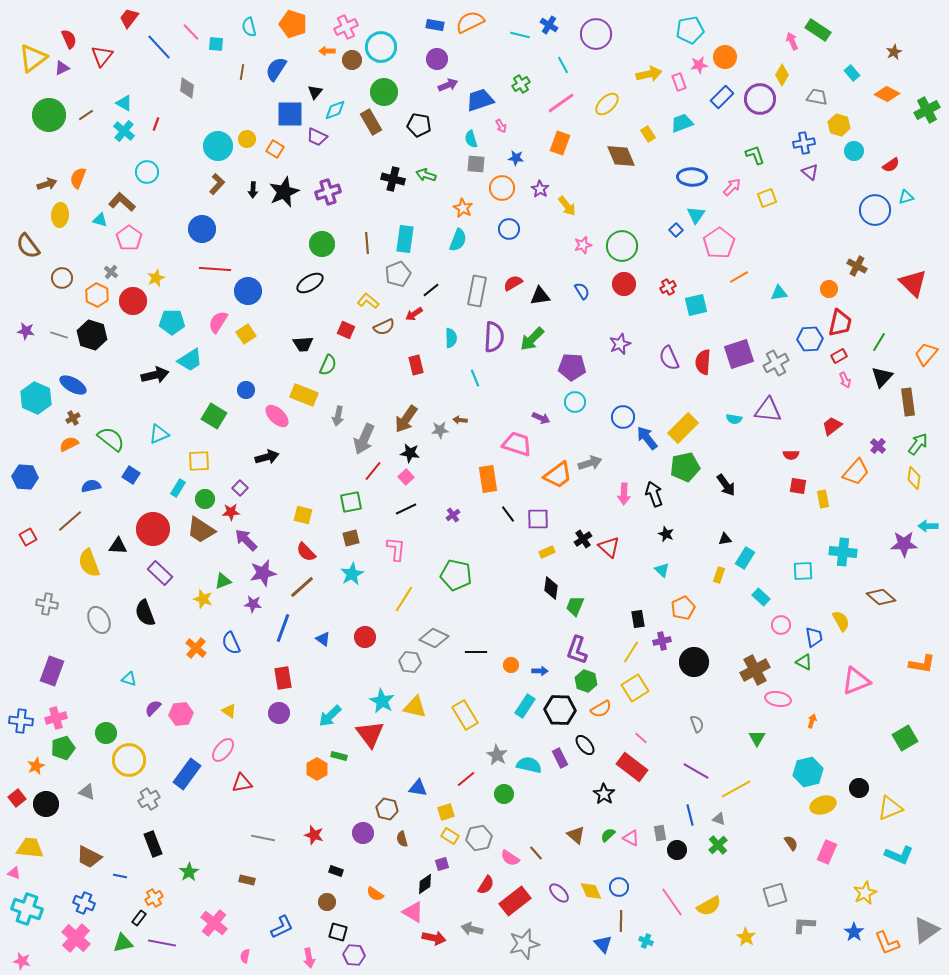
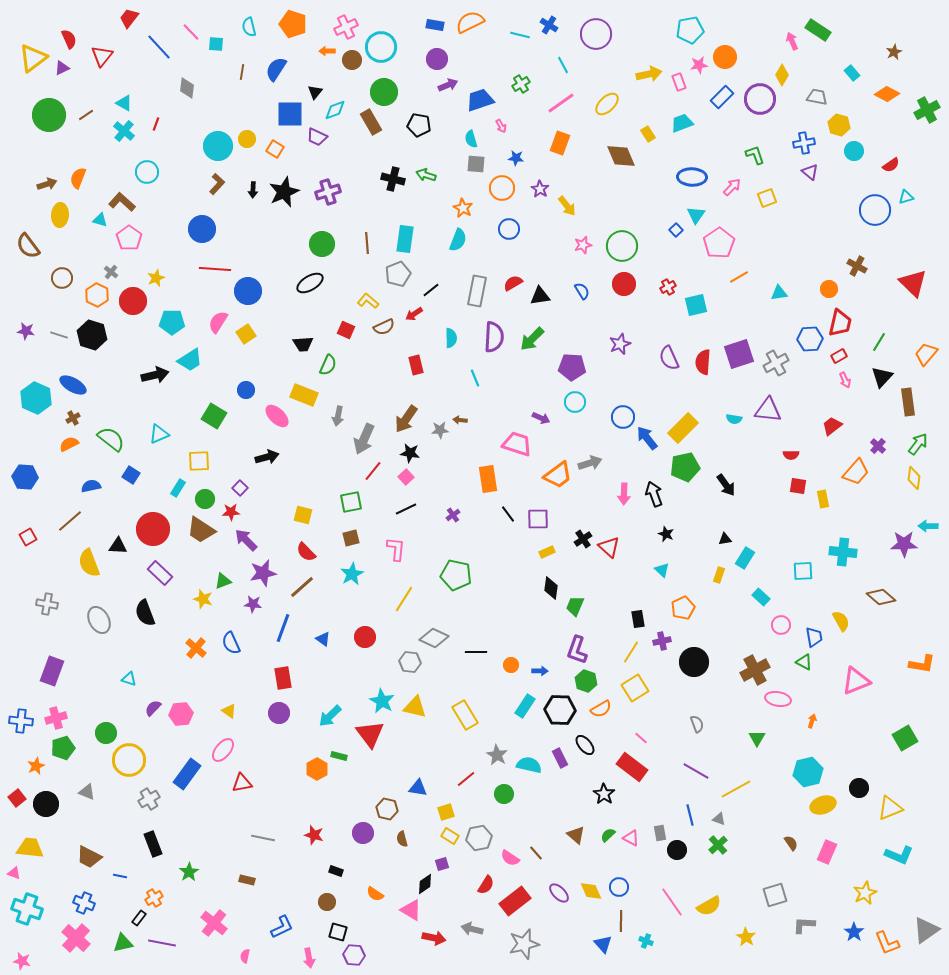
pink triangle at (413, 912): moved 2 px left, 2 px up
